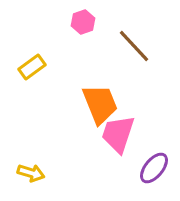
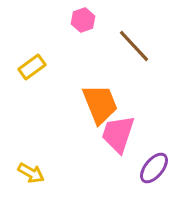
pink hexagon: moved 2 px up
yellow arrow: rotated 12 degrees clockwise
